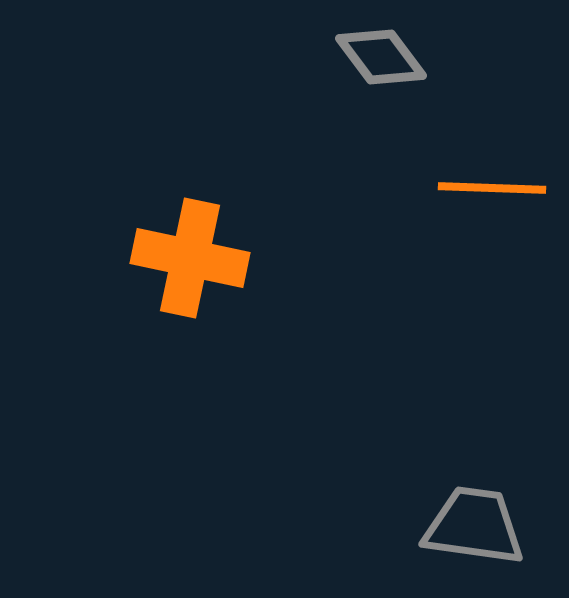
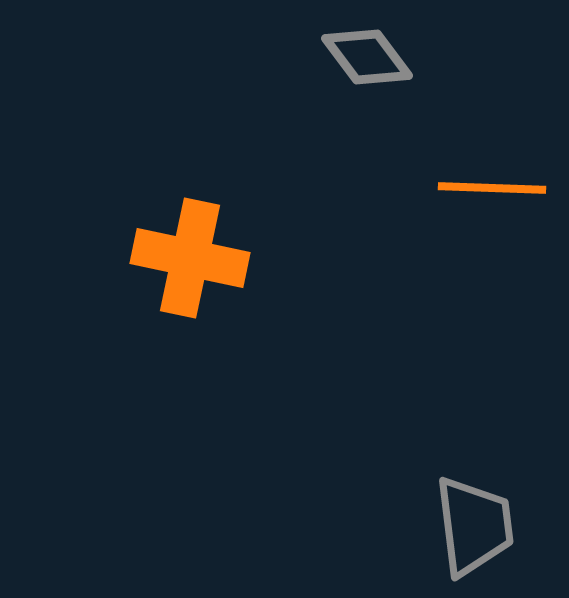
gray diamond: moved 14 px left
gray trapezoid: rotated 75 degrees clockwise
